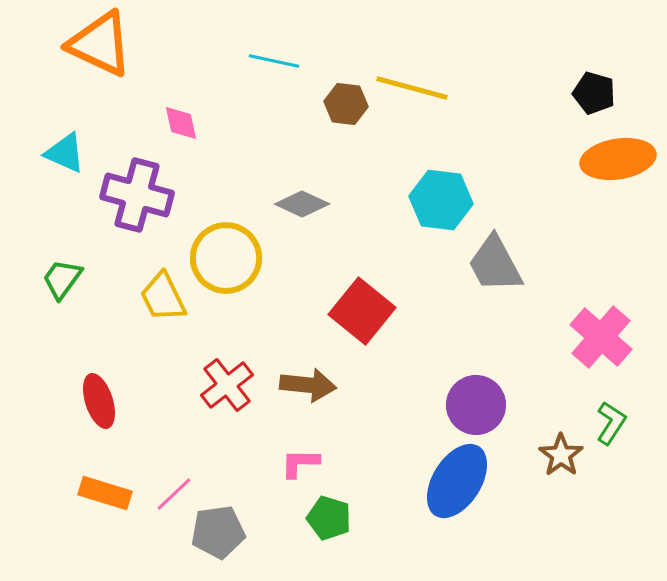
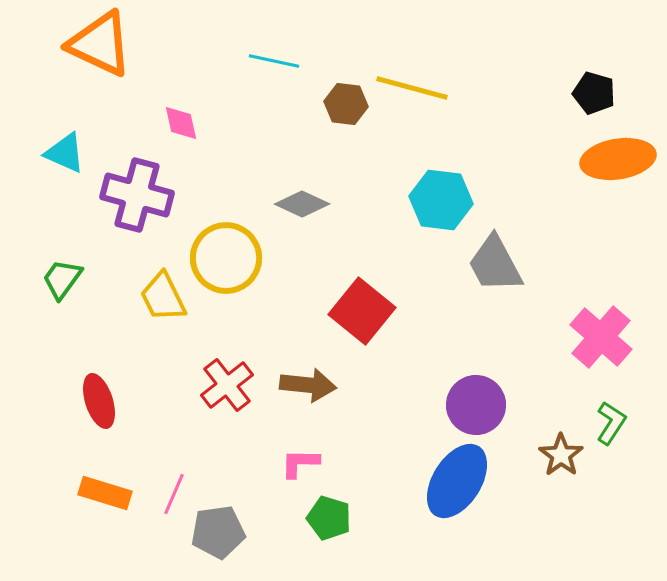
pink line: rotated 24 degrees counterclockwise
